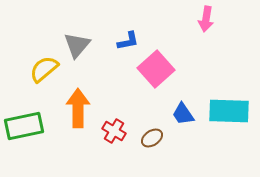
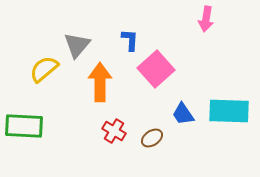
blue L-shape: moved 2 px right, 1 px up; rotated 75 degrees counterclockwise
orange arrow: moved 22 px right, 26 px up
green rectangle: rotated 15 degrees clockwise
